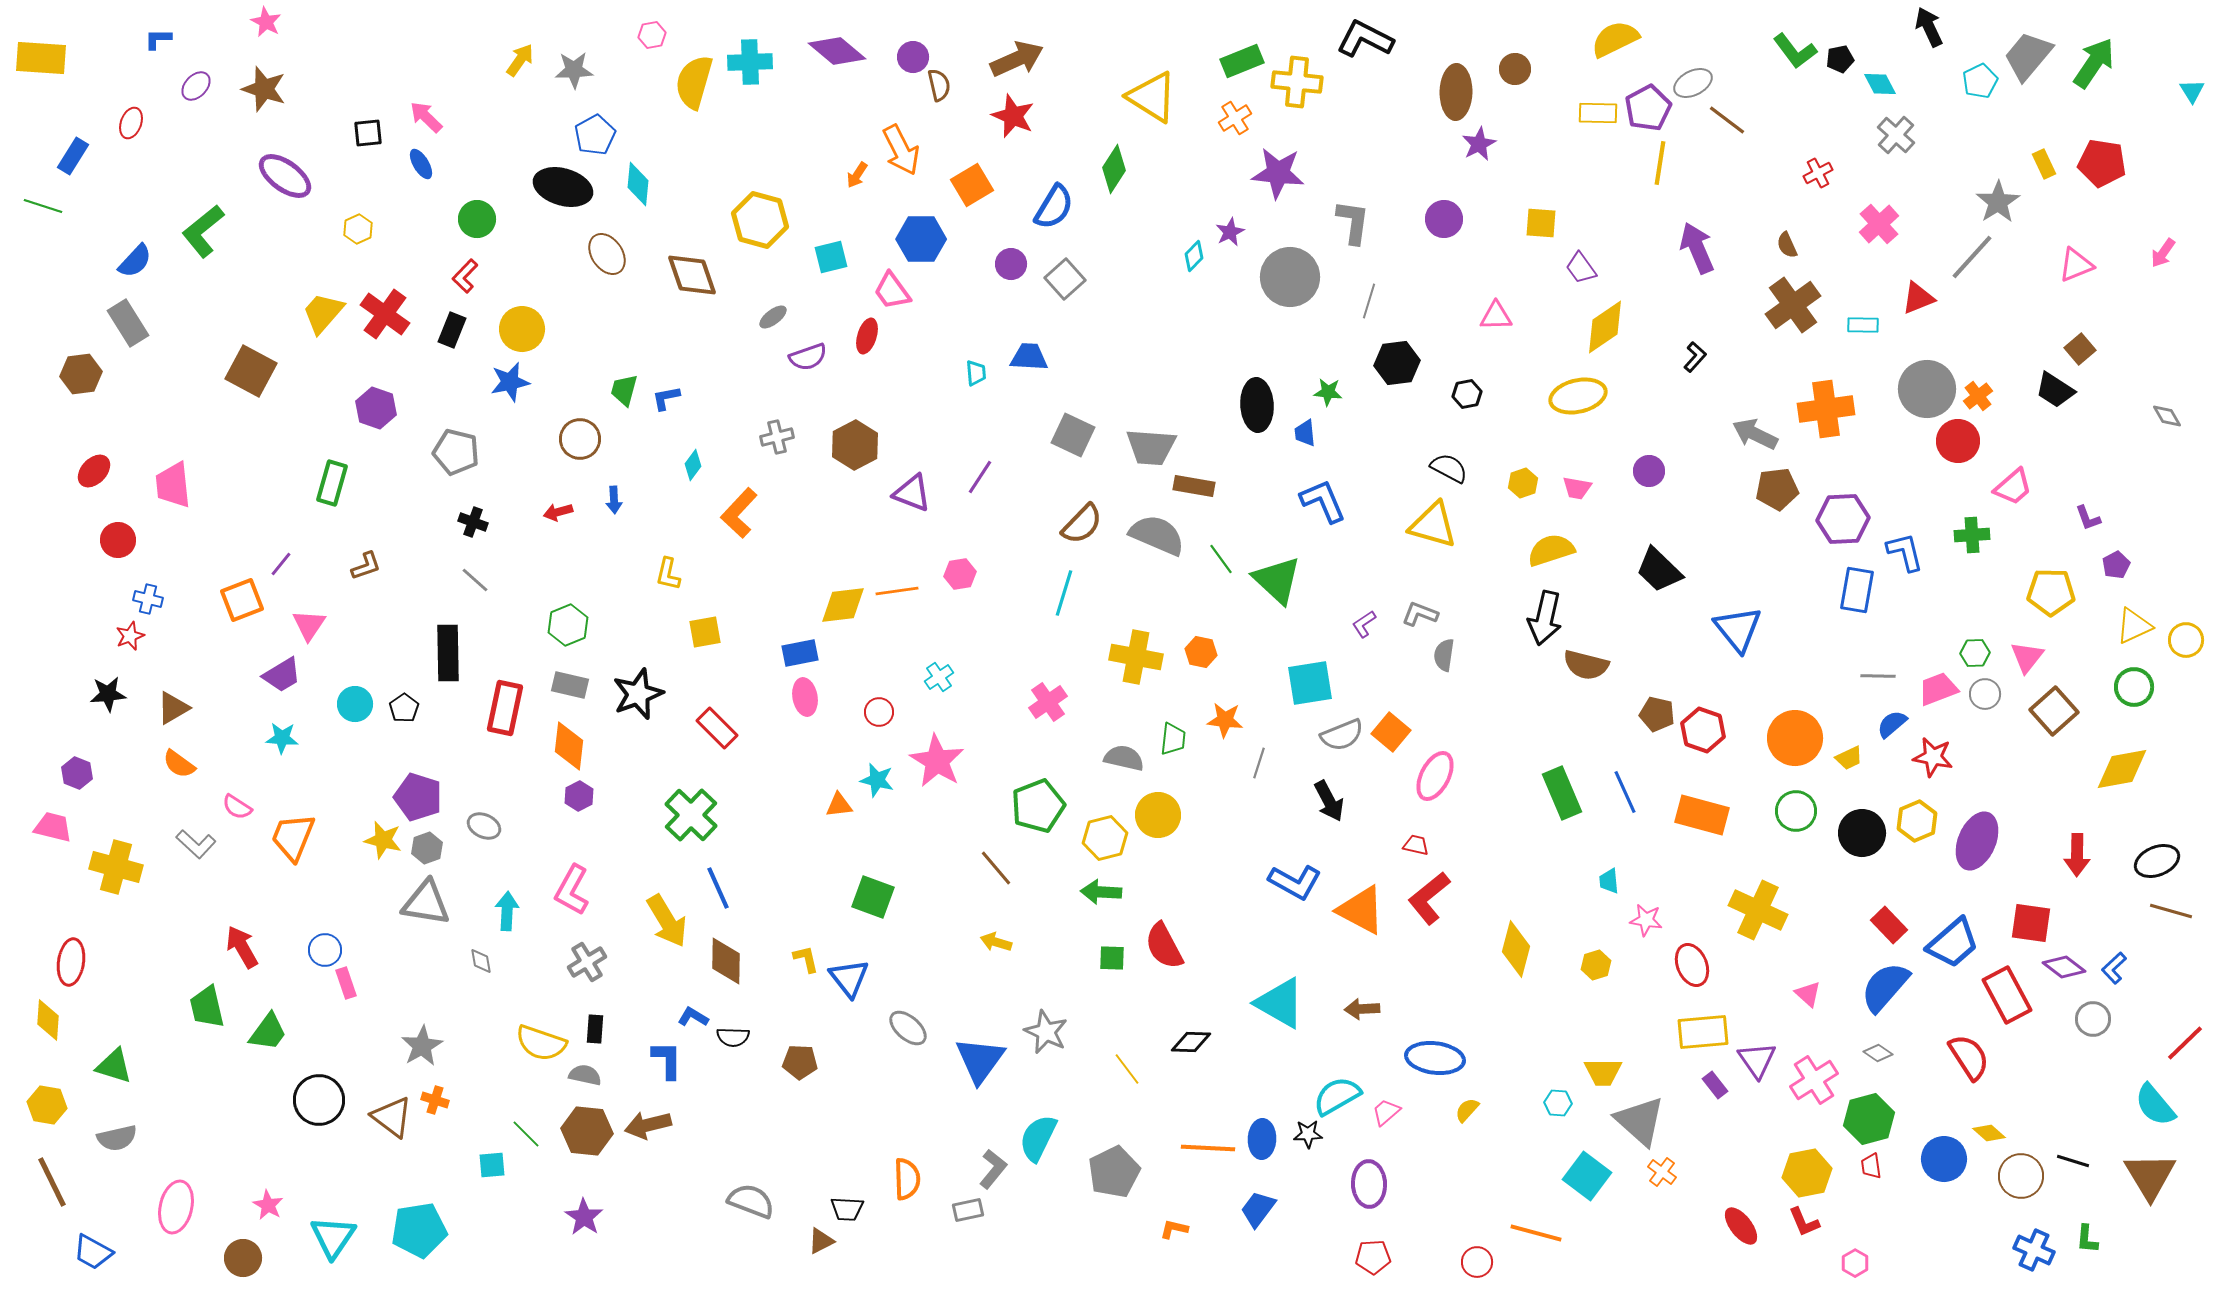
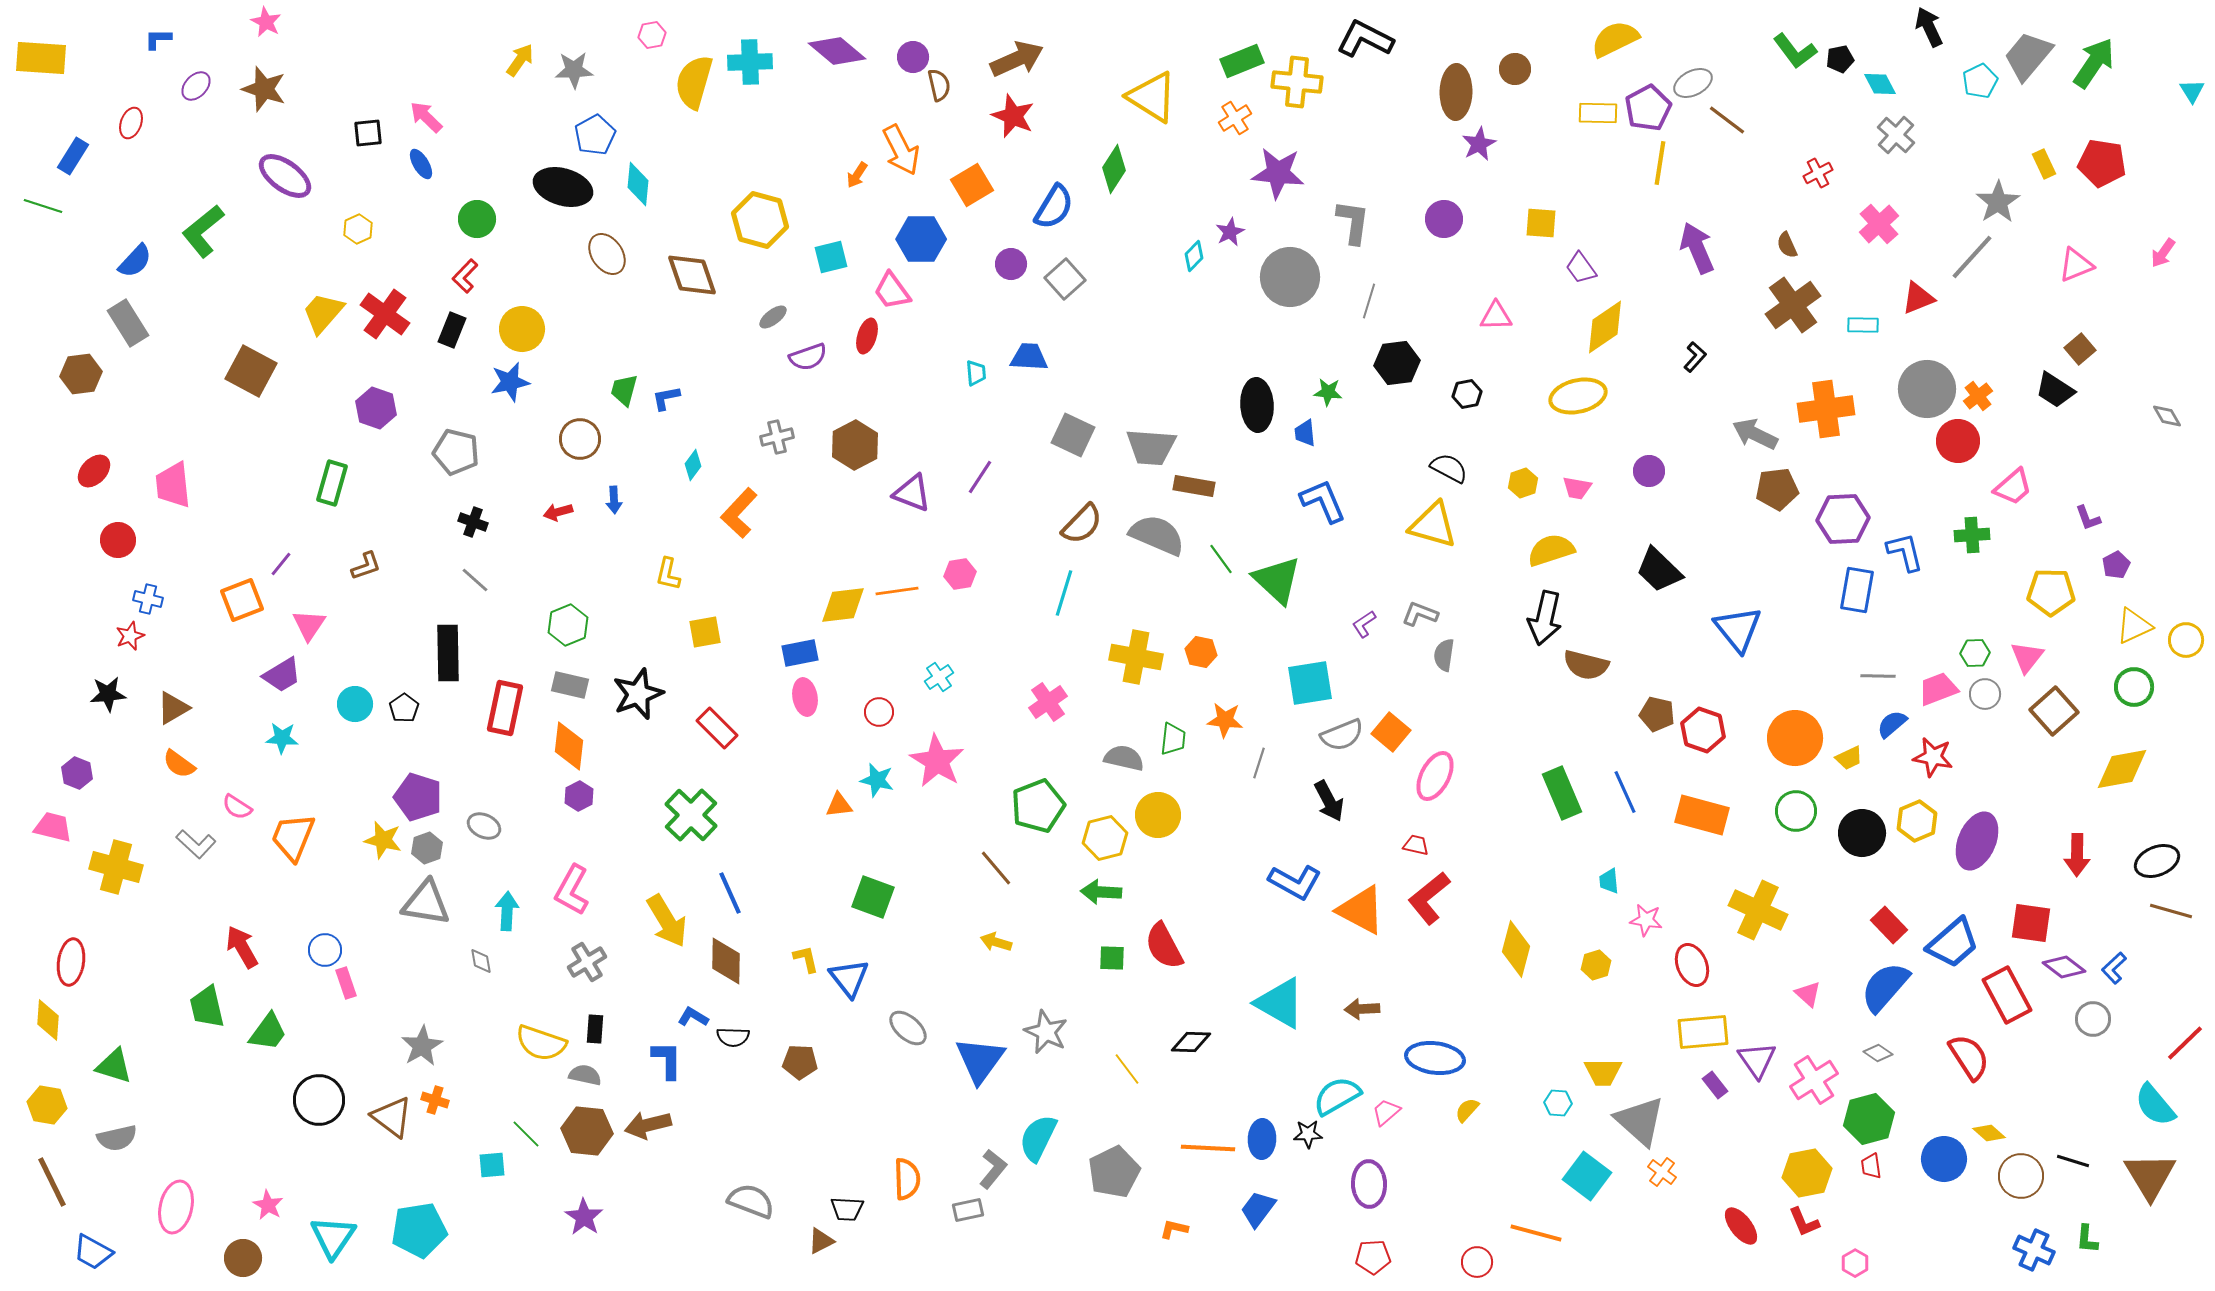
blue line at (718, 888): moved 12 px right, 5 px down
